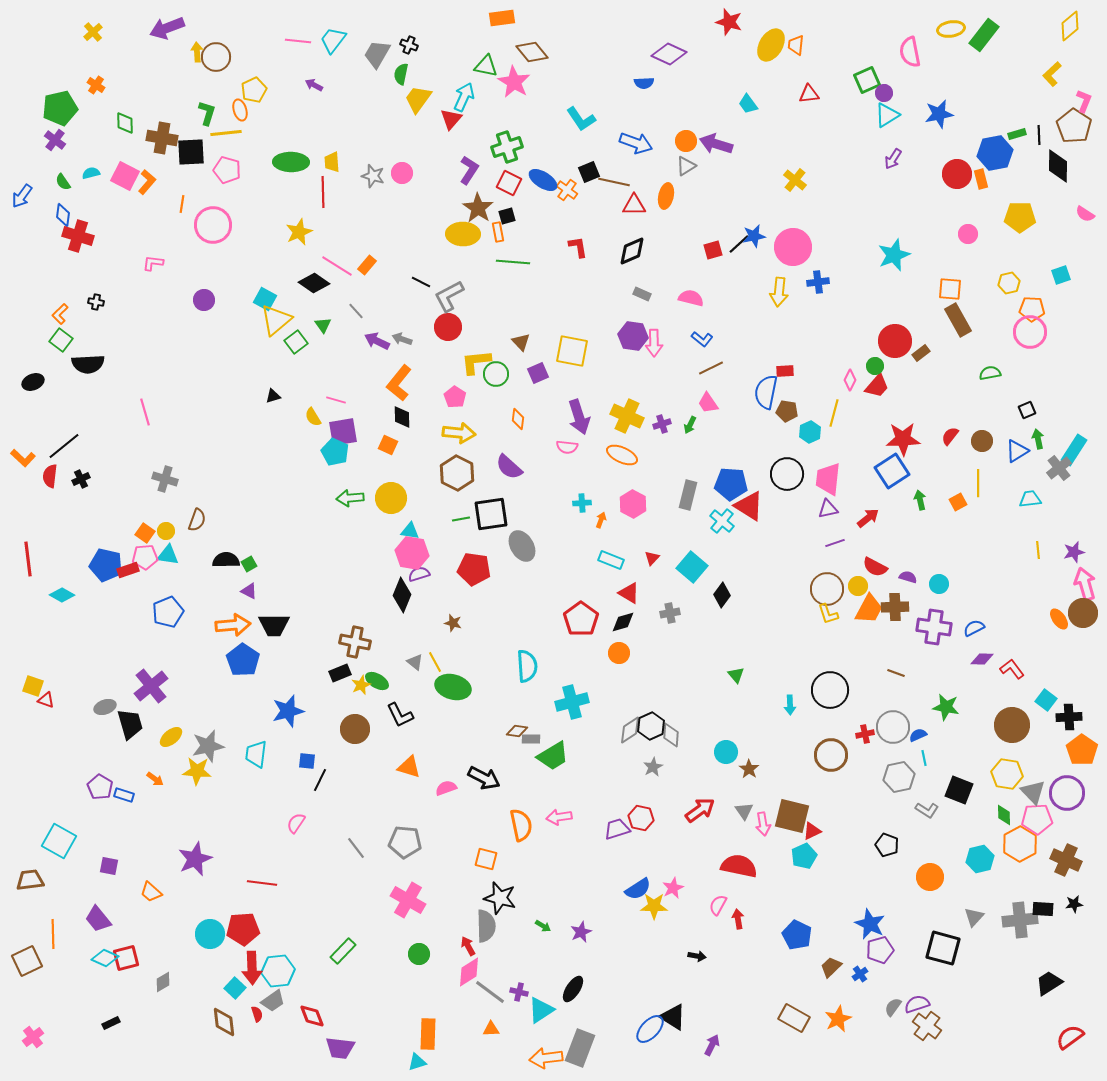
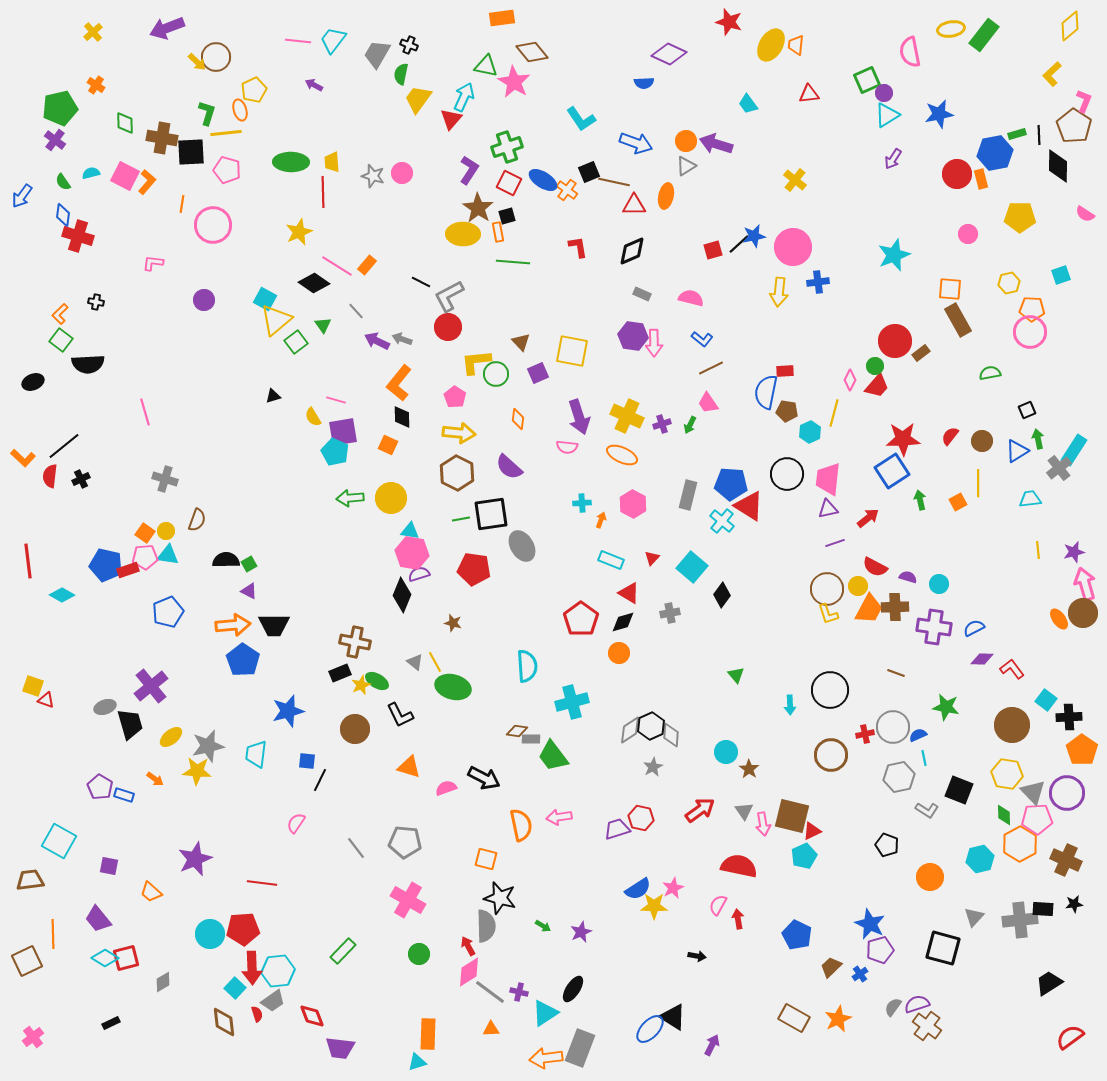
yellow arrow at (197, 52): moved 10 px down; rotated 138 degrees clockwise
red line at (28, 559): moved 2 px down
green trapezoid at (553, 756): rotated 84 degrees clockwise
cyan diamond at (105, 958): rotated 8 degrees clockwise
cyan triangle at (541, 1010): moved 4 px right, 3 px down
